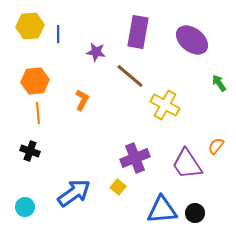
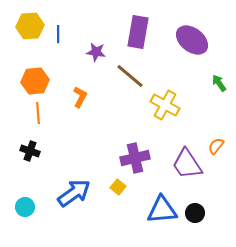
orange L-shape: moved 2 px left, 3 px up
purple cross: rotated 8 degrees clockwise
